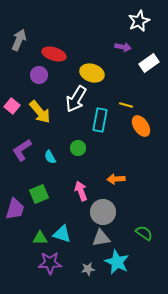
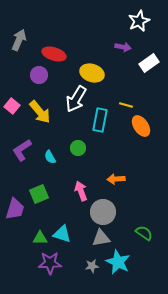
cyan star: moved 1 px right
gray star: moved 4 px right, 3 px up
